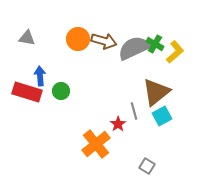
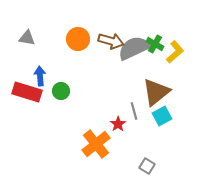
brown arrow: moved 7 px right
